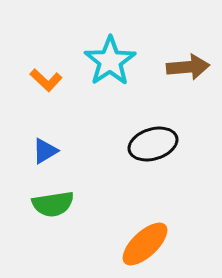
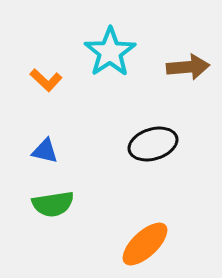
cyan star: moved 9 px up
blue triangle: rotated 44 degrees clockwise
